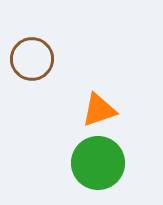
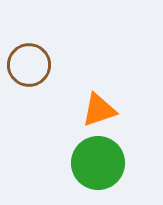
brown circle: moved 3 px left, 6 px down
